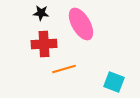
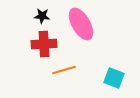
black star: moved 1 px right, 3 px down
orange line: moved 1 px down
cyan square: moved 4 px up
